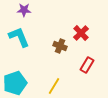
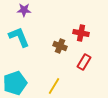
red cross: rotated 35 degrees counterclockwise
red rectangle: moved 3 px left, 3 px up
